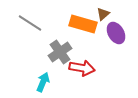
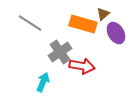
red arrow: moved 2 px up
